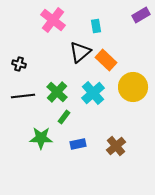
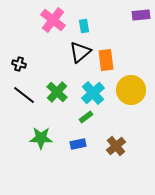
purple rectangle: rotated 24 degrees clockwise
cyan rectangle: moved 12 px left
orange rectangle: rotated 40 degrees clockwise
yellow circle: moved 2 px left, 3 px down
black line: moved 1 px right, 1 px up; rotated 45 degrees clockwise
green rectangle: moved 22 px right; rotated 16 degrees clockwise
